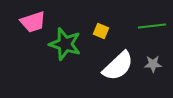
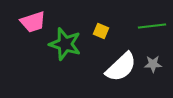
white semicircle: moved 3 px right, 1 px down
